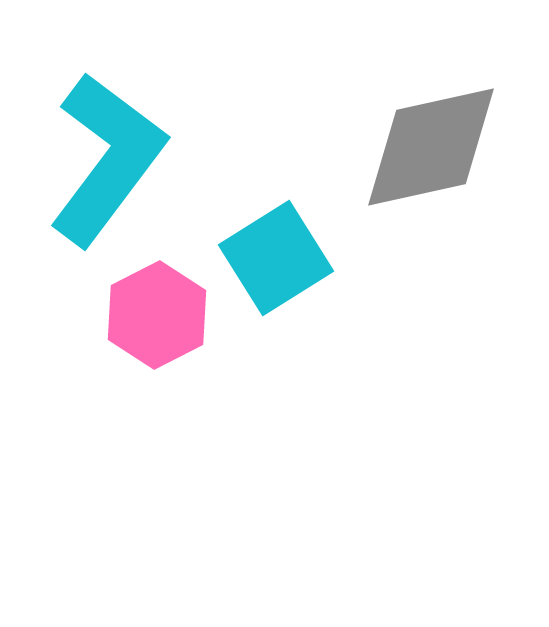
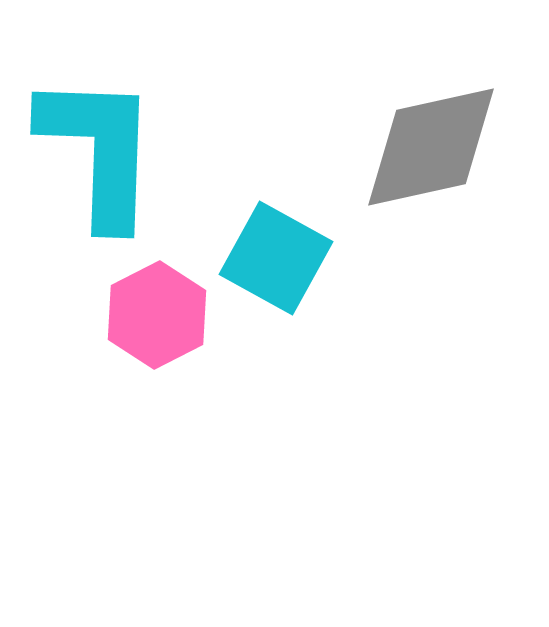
cyan L-shape: moved 8 px left, 9 px up; rotated 35 degrees counterclockwise
cyan square: rotated 29 degrees counterclockwise
